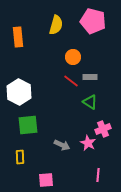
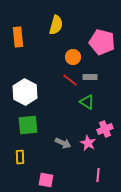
pink pentagon: moved 9 px right, 21 px down
red line: moved 1 px left, 1 px up
white hexagon: moved 6 px right
green triangle: moved 3 px left
pink cross: moved 2 px right
gray arrow: moved 1 px right, 2 px up
pink square: rotated 14 degrees clockwise
